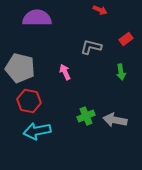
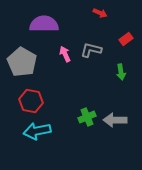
red arrow: moved 3 px down
purple semicircle: moved 7 px right, 6 px down
gray L-shape: moved 3 px down
gray pentagon: moved 2 px right, 6 px up; rotated 16 degrees clockwise
pink arrow: moved 18 px up
red hexagon: moved 2 px right
green cross: moved 1 px right, 1 px down
gray arrow: rotated 10 degrees counterclockwise
